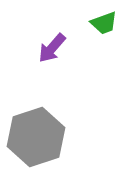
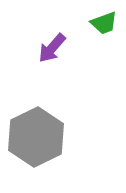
gray hexagon: rotated 8 degrees counterclockwise
